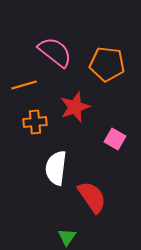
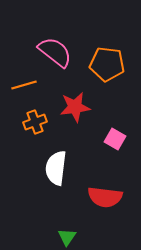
red star: rotated 12 degrees clockwise
orange cross: rotated 15 degrees counterclockwise
red semicircle: moved 13 px right; rotated 132 degrees clockwise
